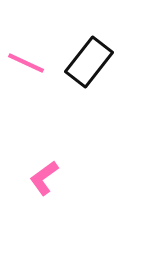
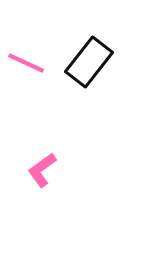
pink L-shape: moved 2 px left, 8 px up
